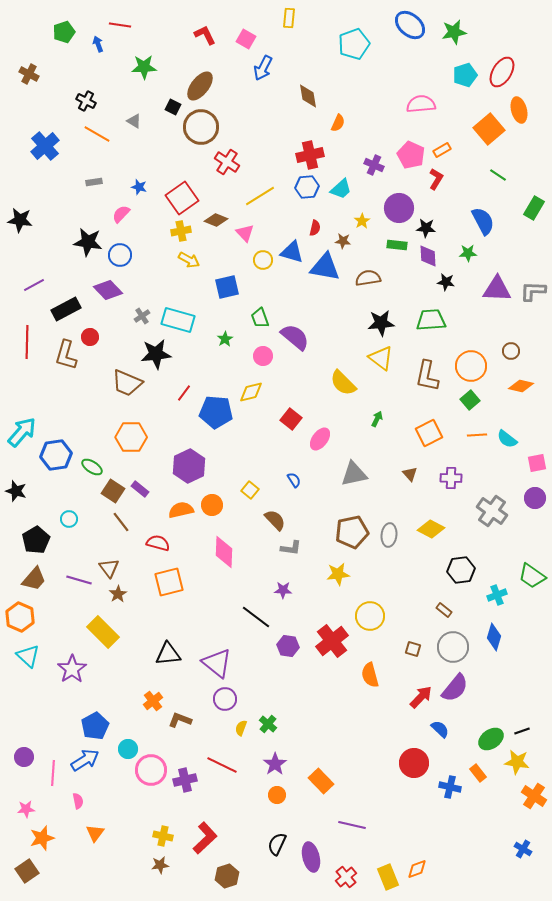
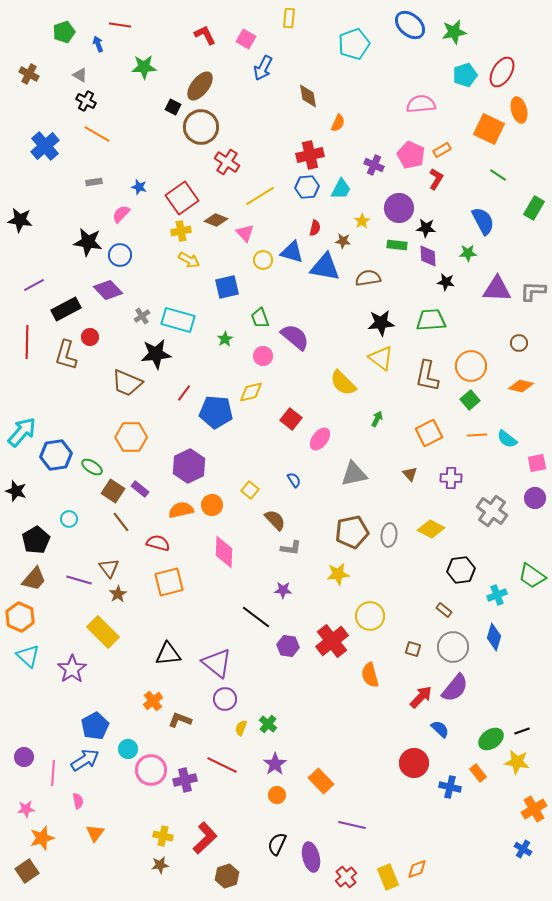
gray triangle at (134, 121): moved 54 px left, 46 px up
orange square at (489, 129): rotated 24 degrees counterclockwise
cyan trapezoid at (341, 189): rotated 20 degrees counterclockwise
brown circle at (511, 351): moved 8 px right, 8 px up
orange cross at (534, 796): moved 13 px down; rotated 25 degrees clockwise
